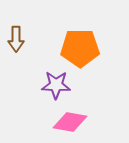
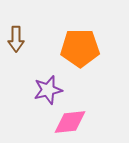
purple star: moved 8 px left, 5 px down; rotated 16 degrees counterclockwise
pink diamond: rotated 16 degrees counterclockwise
